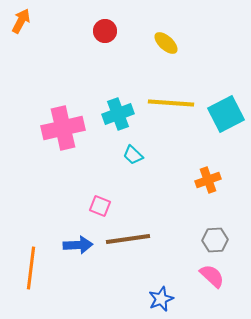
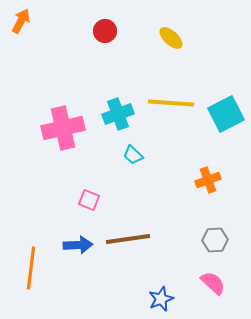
yellow ellipse: moved 5 px right, 5 px up
pink square: moved 11 px left, 6 px up
pink semicircle: moved 1 px right, 7 px down
